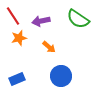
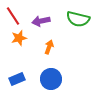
green semicircle: rotated 20 degrees counterclockwise
orange arrow: rotated 112 degrees counterclockwise
blue circle: moved 10 px left, 3 px down
